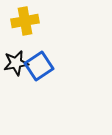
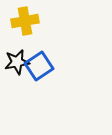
black star: moved 1 px right, 1 px up
